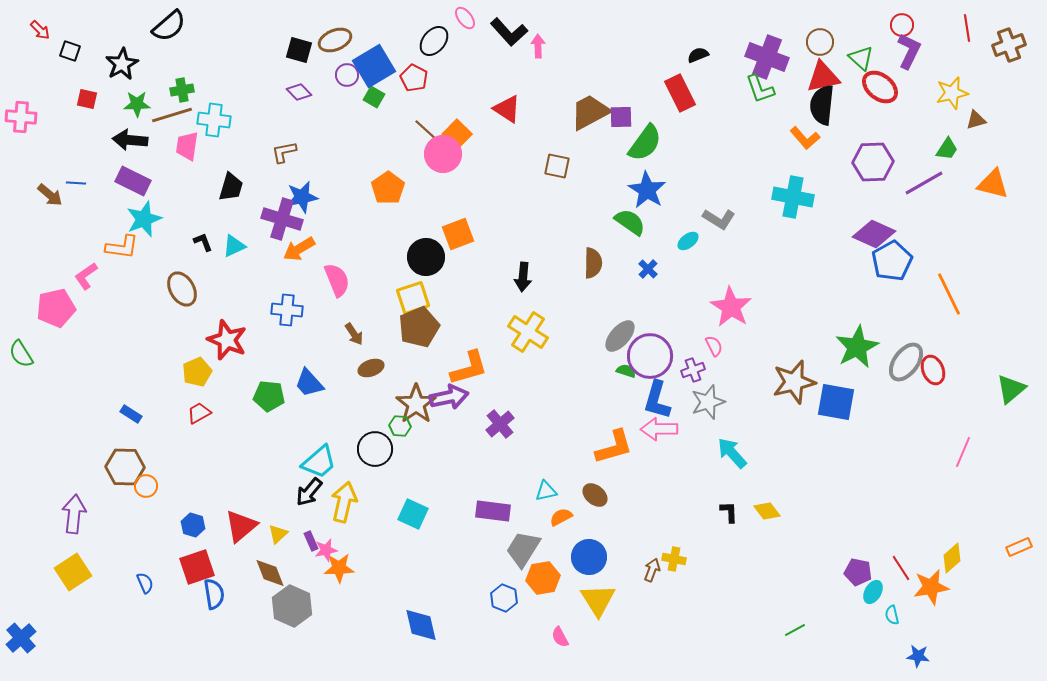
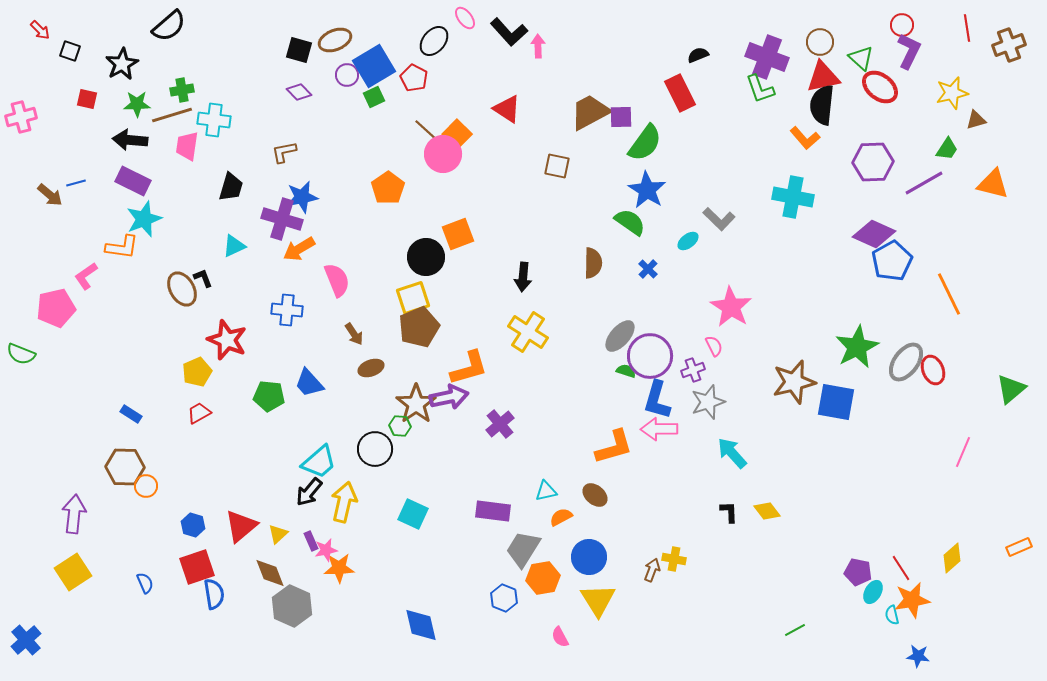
green square at (374, 97): rotated 35 degrees clockwise
pink cross at (21, 117): rotated 20 degrees counterclockwise
blue line at (76, 183): rotated 18 degrees counterclockwise
gray L-shape at (719, 219): rotated 12 degrees clockwise
black L-shape at (203, 242): moved 36 px down
green semicircle at (21, 354): rotated 36 degrees counterclockwise
orange star at (931, 587): moved 19 px left, 13 px down
blue cross at (21, 638): moved 5 px right, 2 px down
